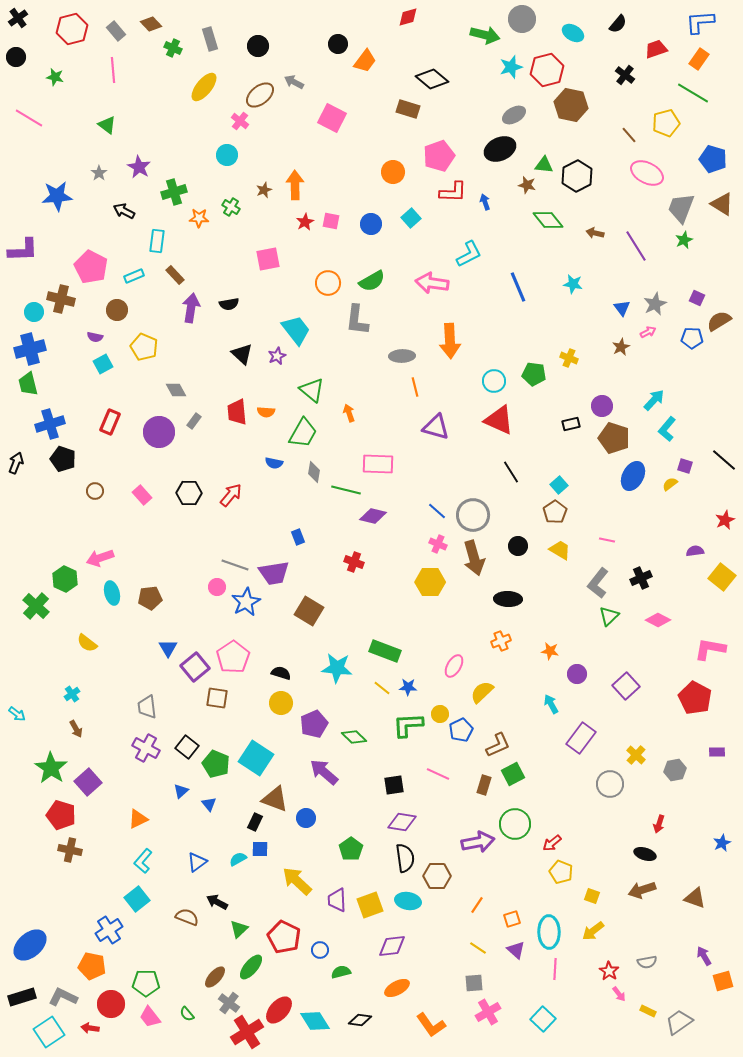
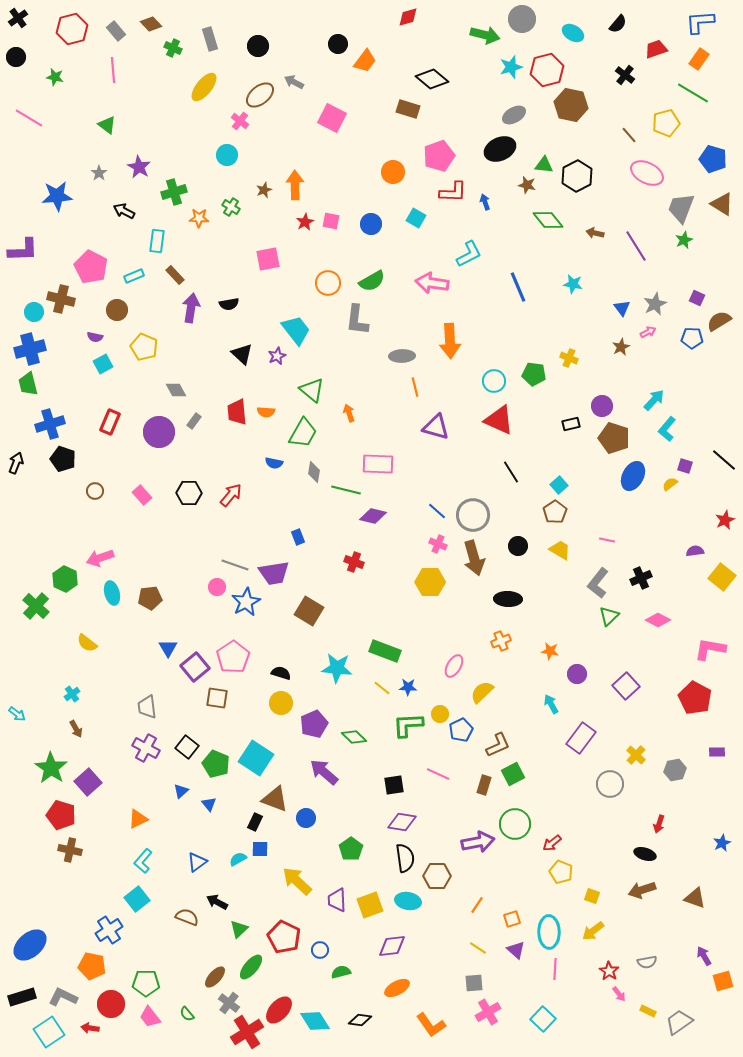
cyan square at (411, 218): moved 5 px right; rotated 18 degrees counterclockwise
